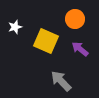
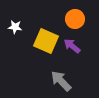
white star: rotated 24 degrees clockwise
purple arrow: moved 8 px left, 3 px up
